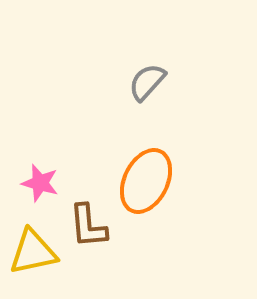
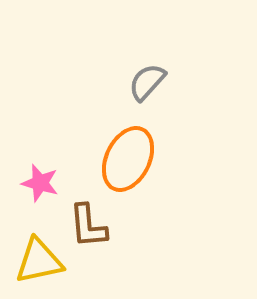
orange ellipse: moved 18 px left, 22 px up
yellow triangle: moved 6 px right, 9 px down
